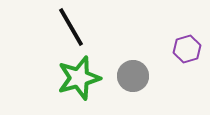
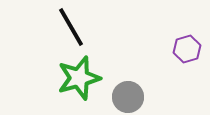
gray circle: moved 5 px left, 21 px down
